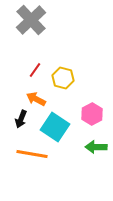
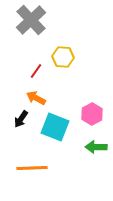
red line: moved 1 px right, 1 px down
yellow hexagon: moved 21 px up; rotated 10 degrees counterclockwise
orange arrow: moved 1 px up
black arrow: rotated 12 degrees clockwise
cyan square: rotated 12 degrees counterclockwise
orange line: moved 14 px down; rotated 12 degrees counterclockwise
